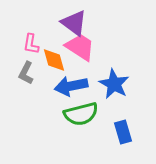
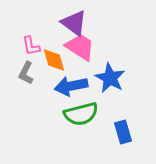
pink L-shape: moved 2 px down; rotated 20 degrees counterclockwise
blue star: moved 4 px left, 6 px up
